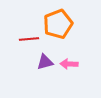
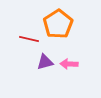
orange pentagon: rotated 12 degrees counterclockwise
red line: rotated 18 degrees clockwise
